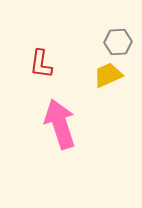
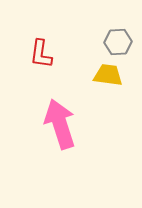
red L-shape: moved 10 px up
yellow trapezoid: rotated 32 degrees clockwise
